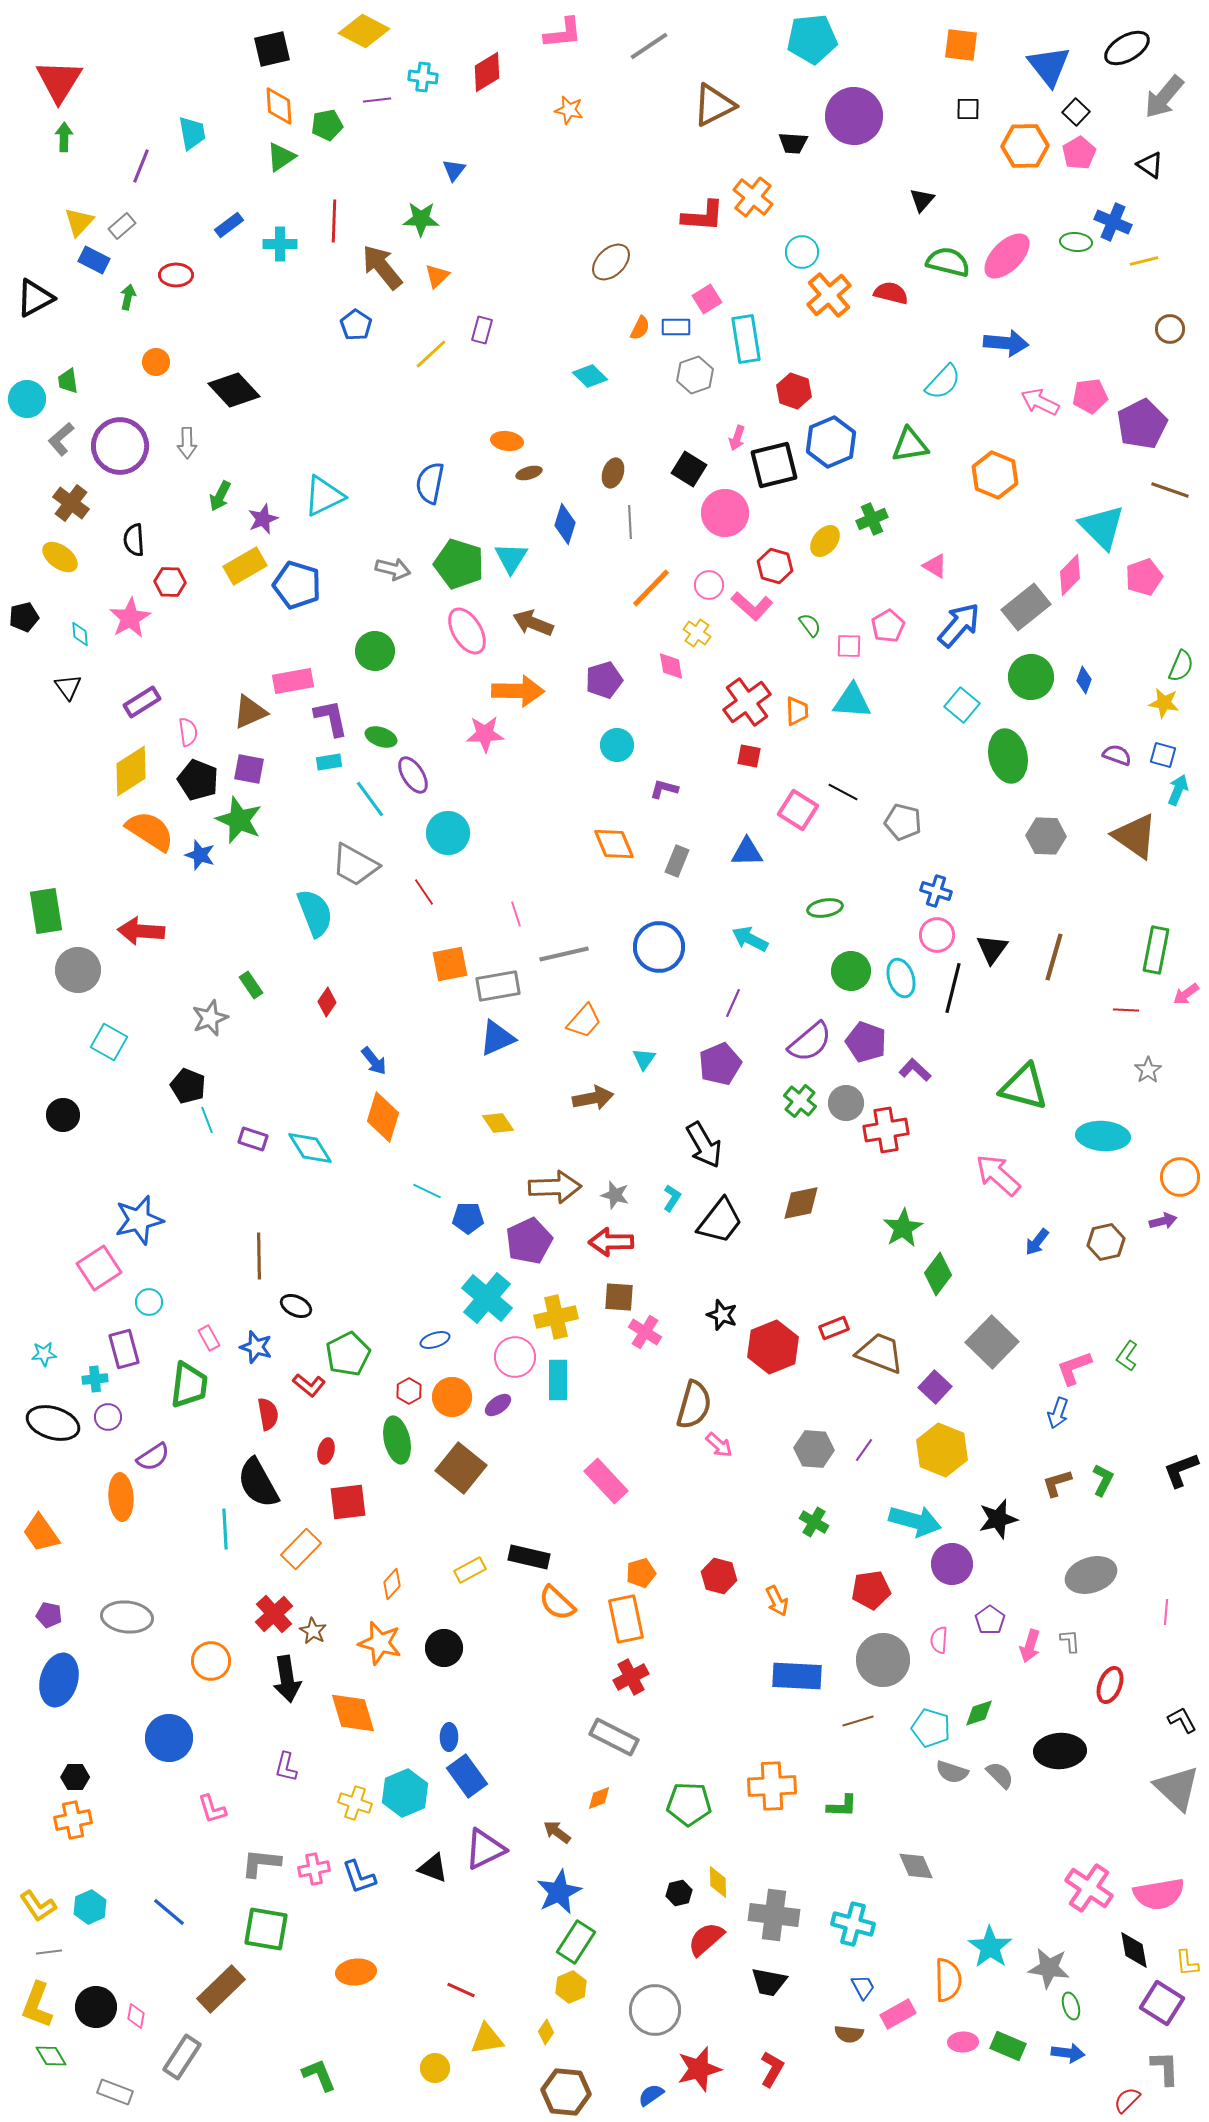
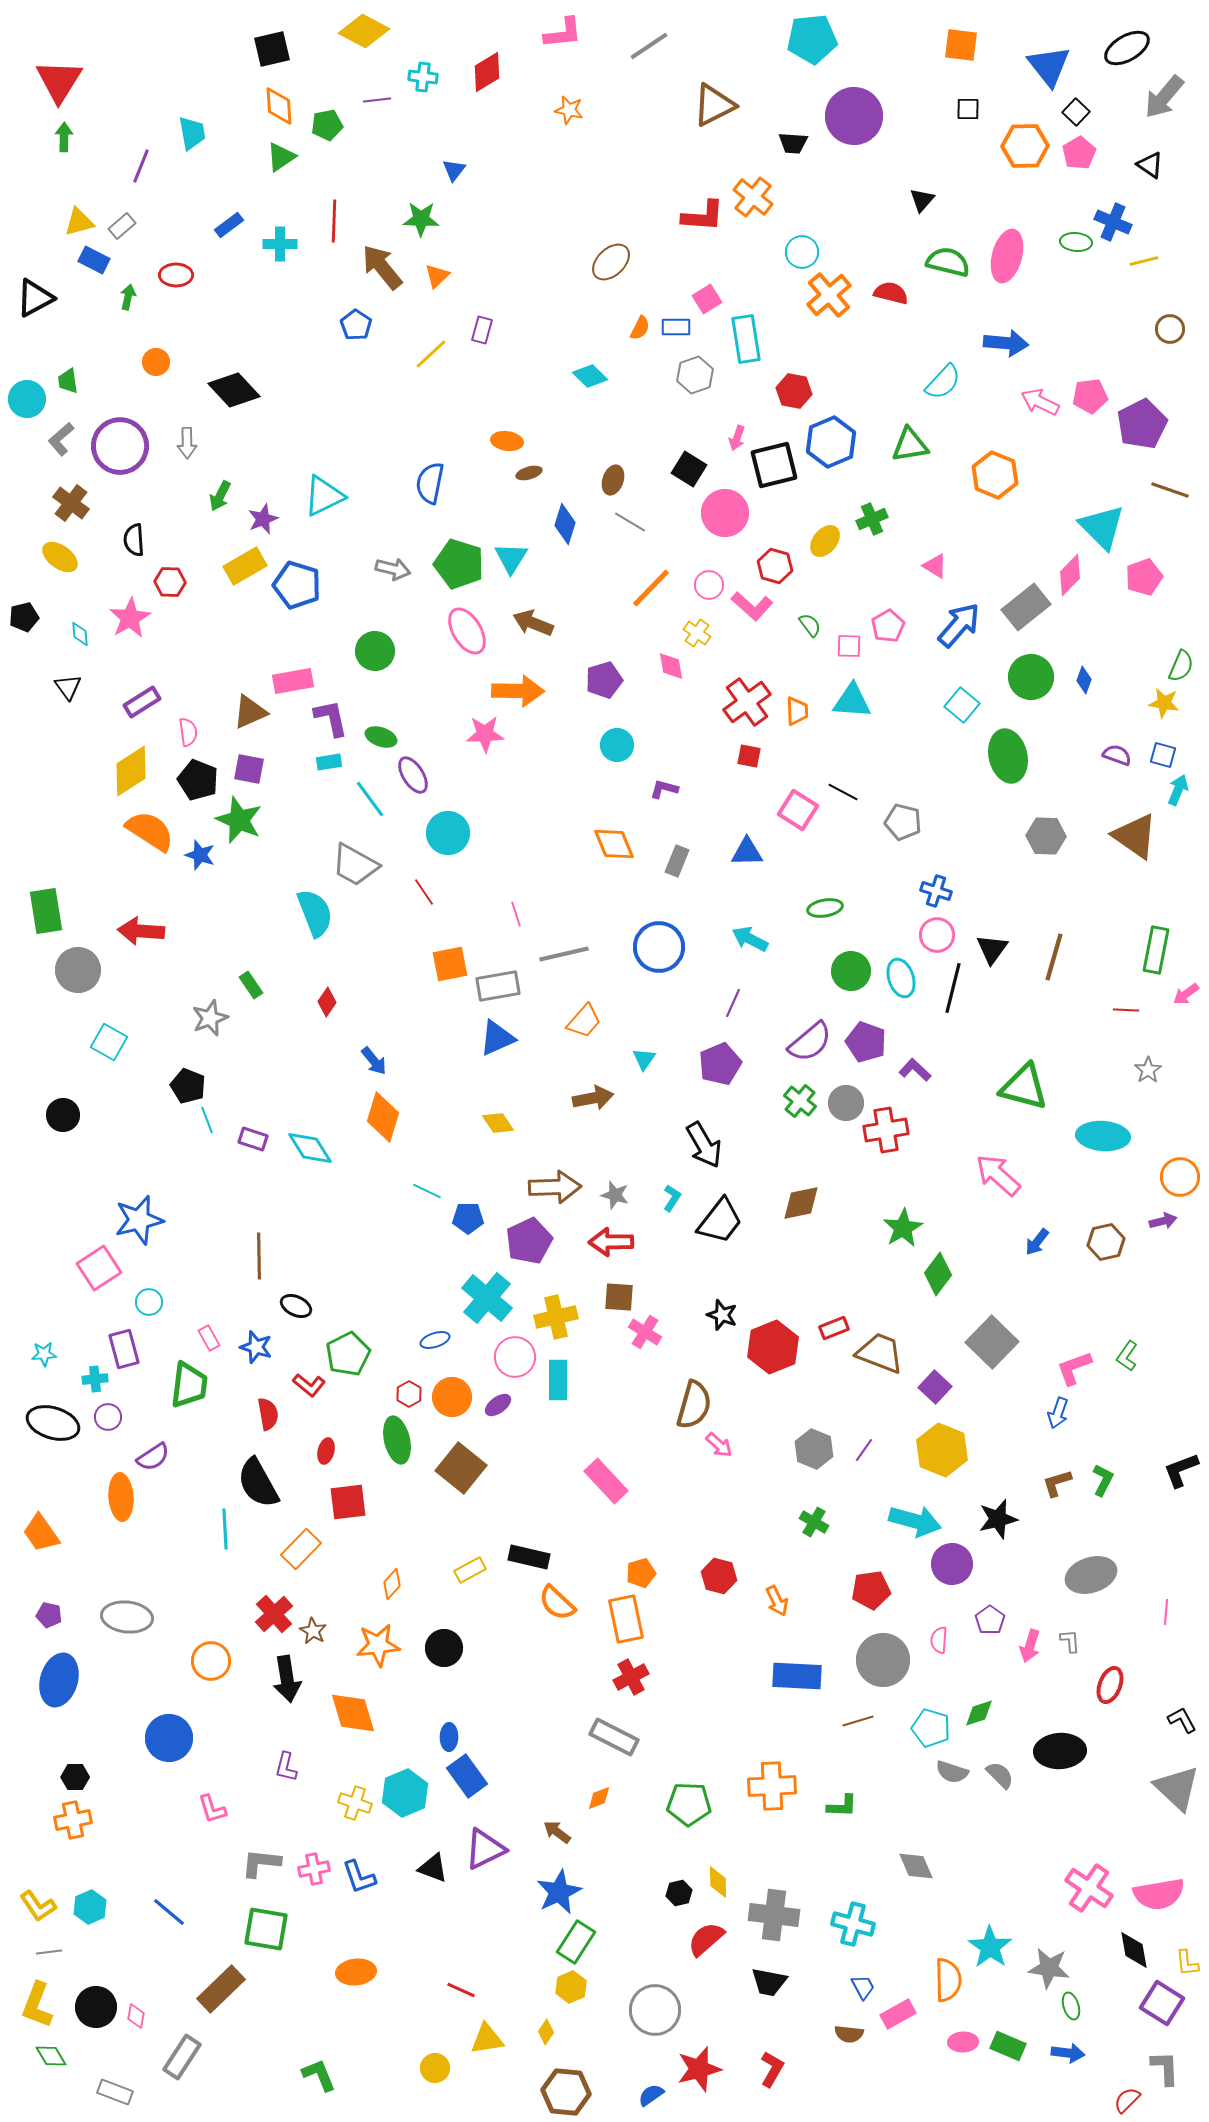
yellow triangle at (79, 222): rotated 32 degrees clockwise
pink ellipse at (1007, 256): rotated 30 degrees counterclockwise
red hexagon at (794, 391): rotated 8 degrees counterclockwise
brown ellipse at (613, 473): moved 7 px down
gray line at (630, 522): rotated 56 degrees counterclockwise
red hexagon at (409, 1391): moved 3 px down
gray hexagon at (814, 1449): rotated 18 degrees clockwise
orange star at (380, 1643): moved 2 px left, 2 px down; rotated 21 degrees counterclockwise
